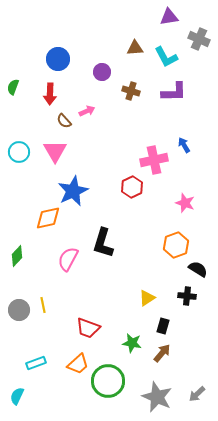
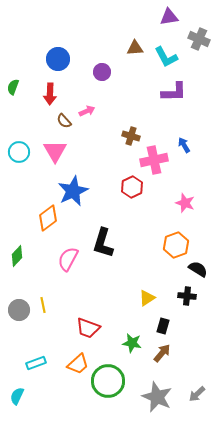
brown cross: moved 45 px down
orange diamond: rotated 24 degrees counterclockwise
